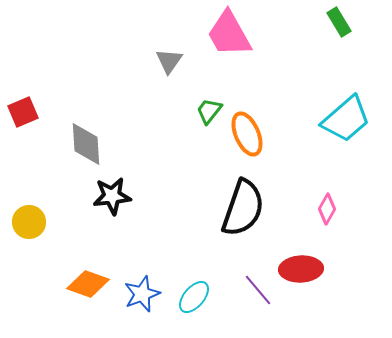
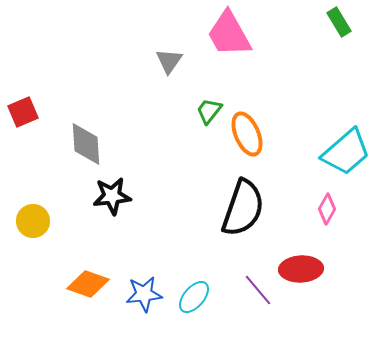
cyan trapezoid: moved 33 px down
yellow circle: moved 4 px right, 1 px up
blue star: moved 2 px right; rotated 15 degrees clockwise
